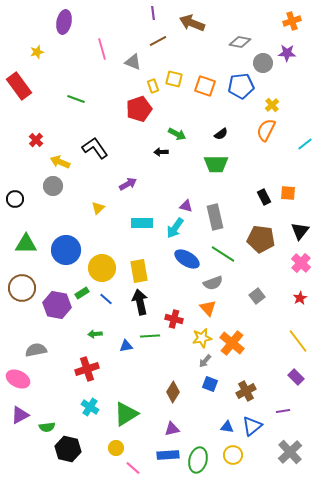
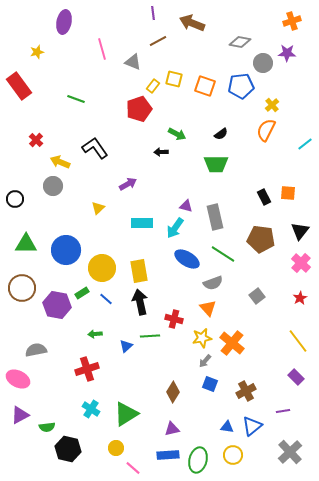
yellow rectangle at (153, 86): rotated 56 degrees clockwise
blue triangle at (126, 346): rotated 32 degrees counterclockwise
cyan cross at (90, 407): moved 1 px right, 2 px down
